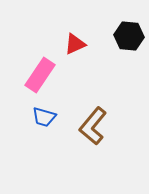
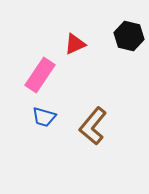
black hexagon: rotated 8 degrees clockwise
